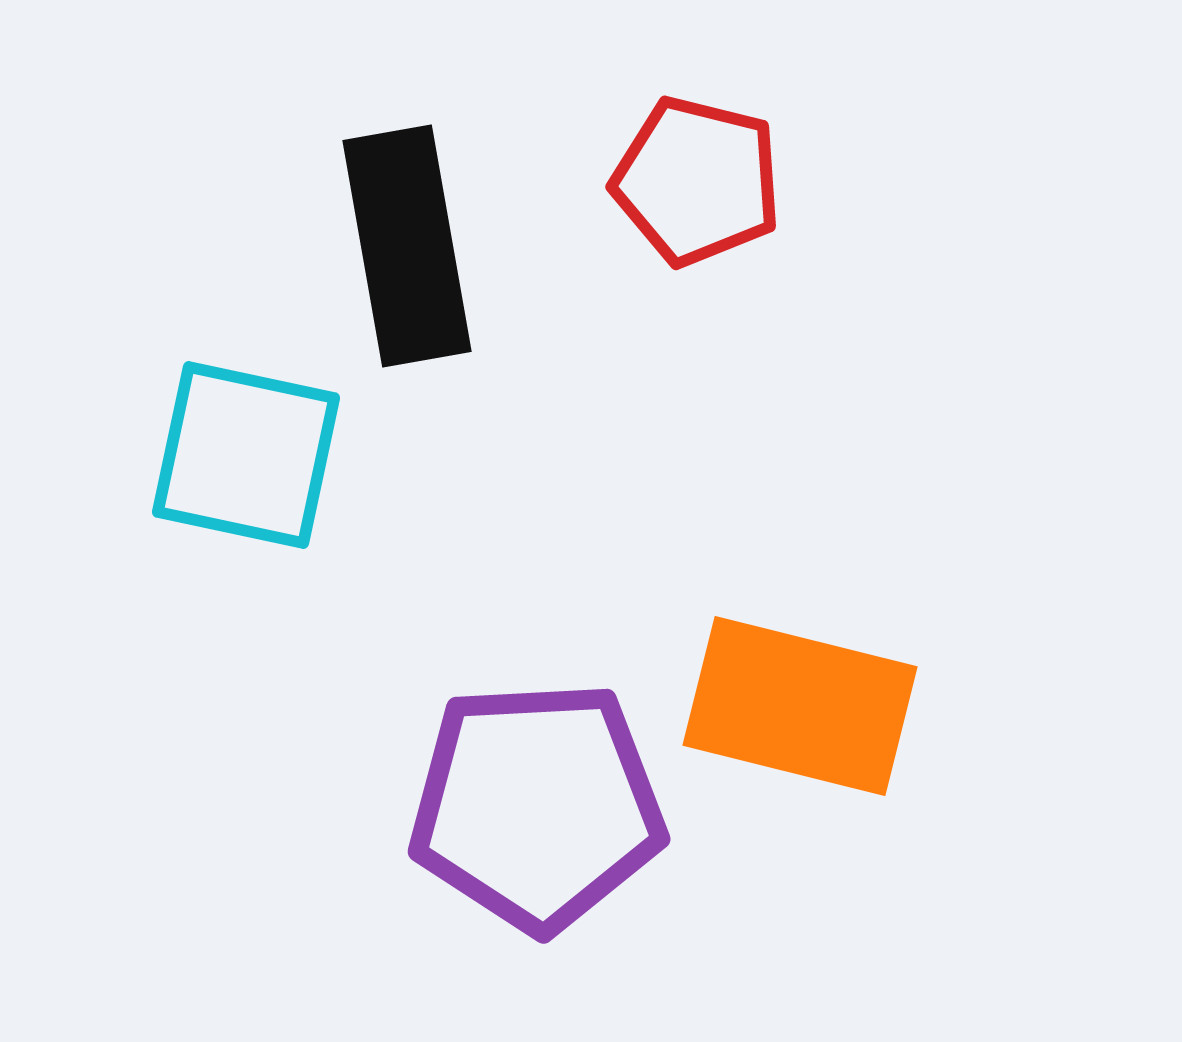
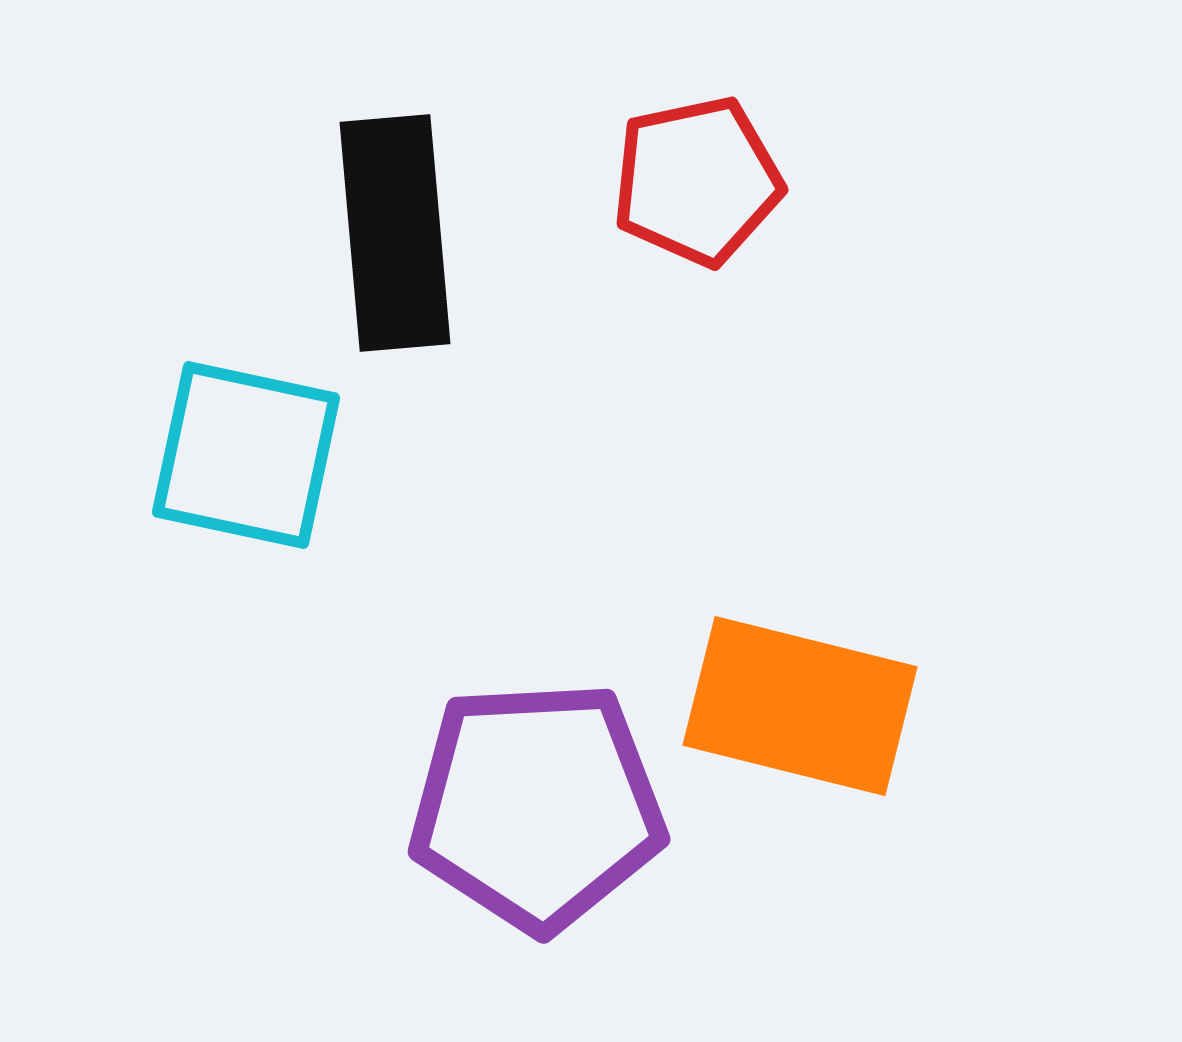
red pentagon: rotated 26 degrees counterclockwise
black rectangle: moved 12 px left, 13 px up; rotated 5 degrees clockwise
